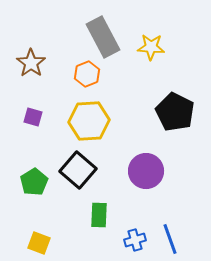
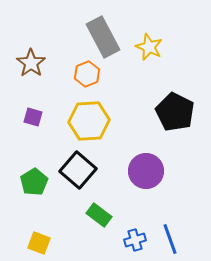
yellow star: moved 2 px left; rotated 20 degrees clockwise
green rectangle: rotated 55 degrees counterclockwise
